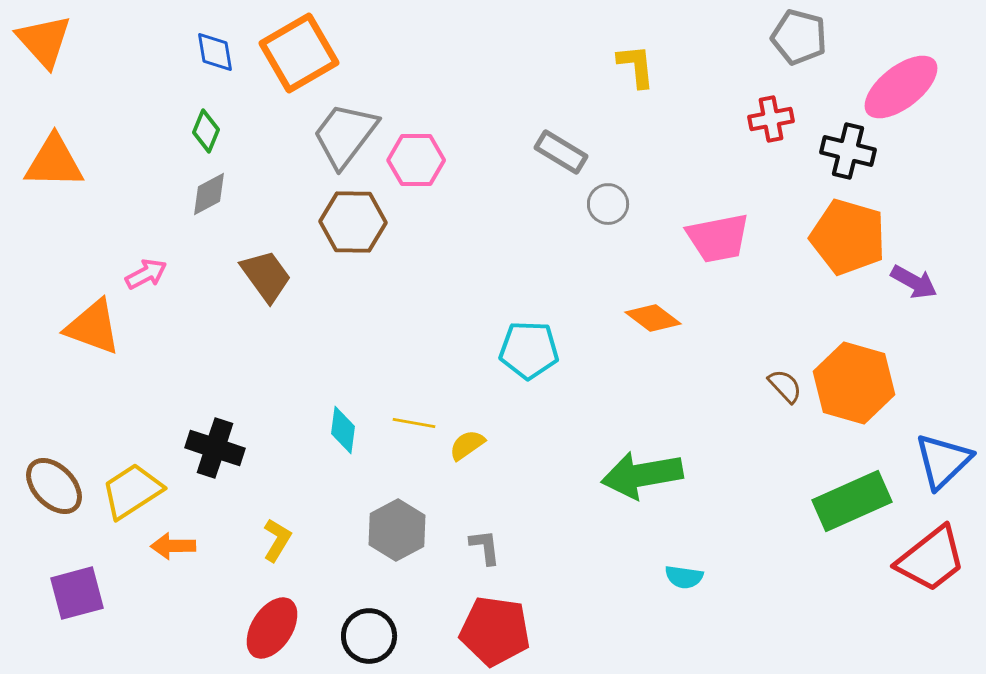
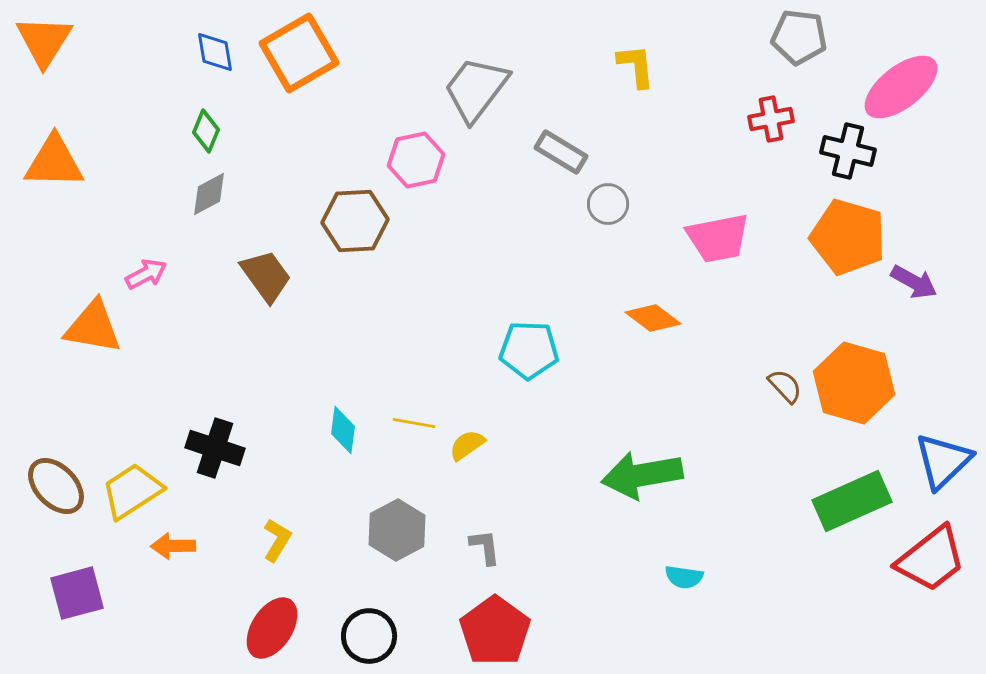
gray pentagon at (799, 37): rotated 8 degrees counterclockwise
orange triangle at (44, 41): rotated 14 degrees clockwise
gray trapezoid at (345, 135): moved 131 px right, 46 px up
pink hexagon at (416, 160): rotated 12 degrees counterclockwise
brown hexagon at (353, 222): moved 2 px right, 1 px up; rotated 4 degrees counterclockwise
orange triangle at (93, 327): rotated 10 degrees counterclockwise
brown ellipse at (54, 486): moved 2 px right
red pentagon at (495, 631): rotated 28 degrees clockwise
